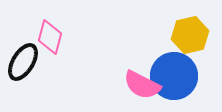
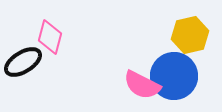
black ellipse: rotated 27 degrees clockwise
